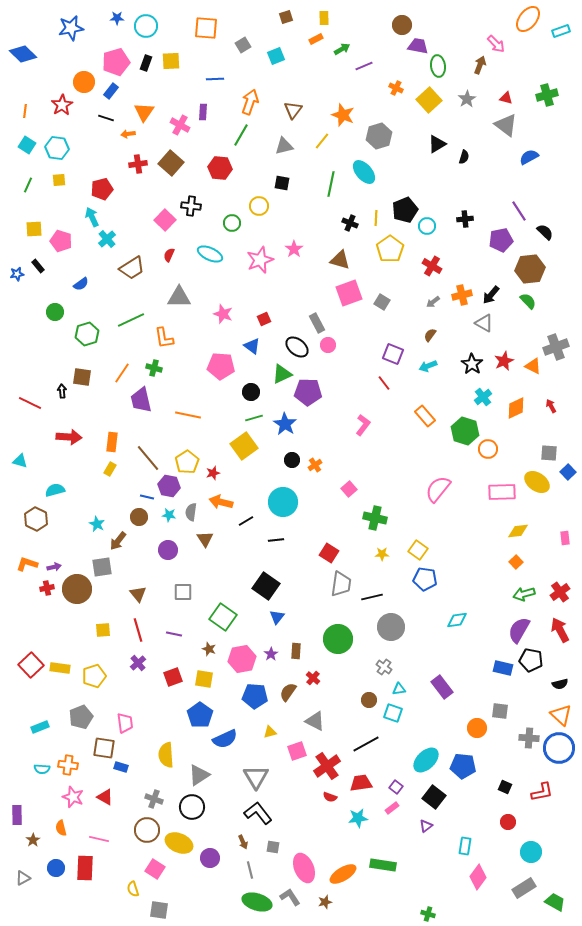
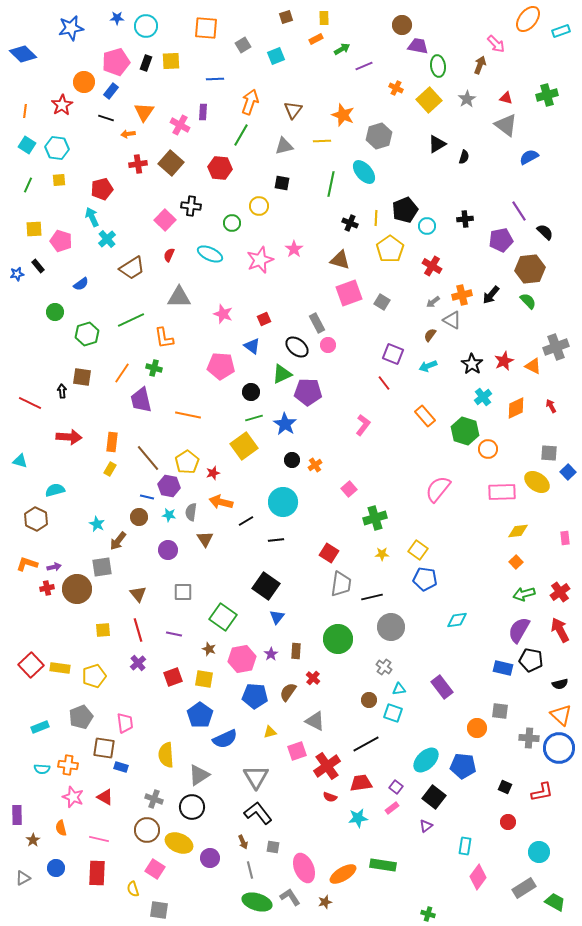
yellow line at (322, 141): rotated 48 degrees clockwise
gray triangle at (484, 323): moved 32 px left, 3 px up
green cross at (375, 518): rotated 30 degrees counterclockwise
cyan circle at (531, 852): moved 8 px right
red rectangle at (85, 868): moved 12 px right, 5 px down
